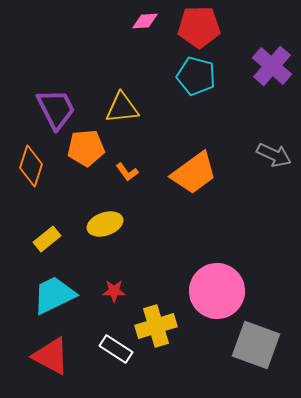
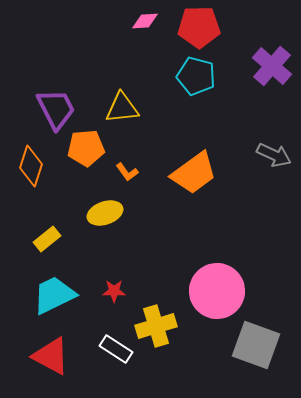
yellow ellipse: moved 11 px up
